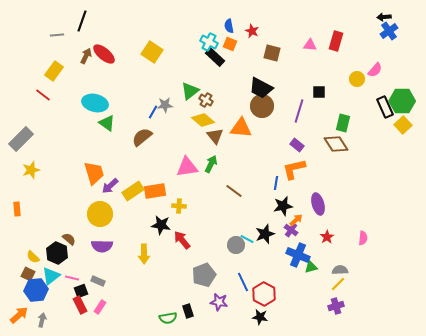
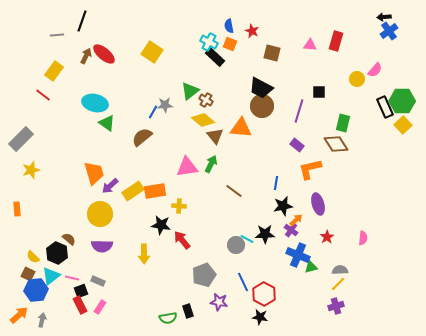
orange L-shape at (294, 169): moved 16 px right
black star at (265, 234): rotated 18 degrees clockwise
